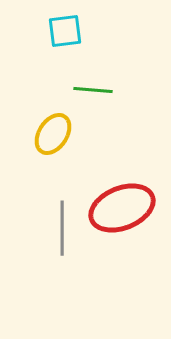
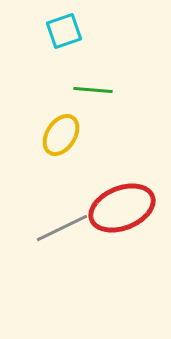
cyan square: moved 1 px left; rotated 12 degrees counterclockwise
yellow ellipse: moved 8 px right, 1 px down
gray line: rotated 64 degrees clockwise
